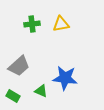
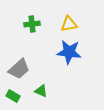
yellow triangle: moved 8 px right
gray trapezoid: moved 3 px down
blue star: moved 4 px right, 26 px up
